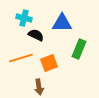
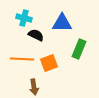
orange line: moved 1 px right, 1 px down; rotated 20 degrees clockwise
brown arrow: moved 5 px left
